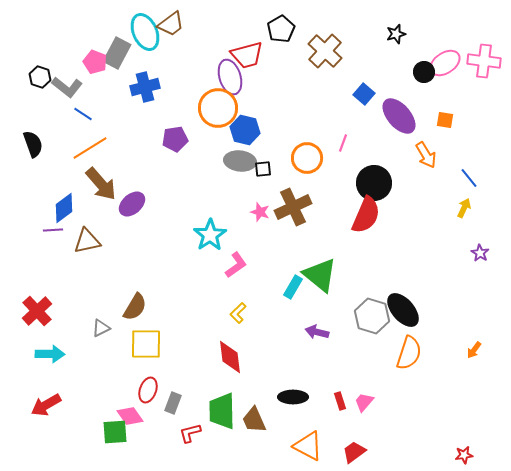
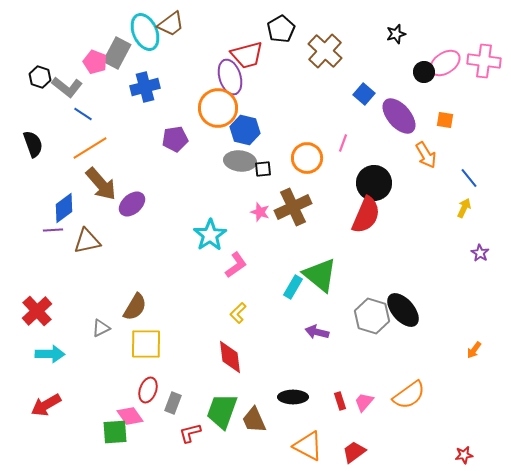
orange semicircle at (409, 353): moved 42 px down; rotated 36 degrees clockwise
green trapezoid at (222, 411): rotated 21 degrees clockwise
